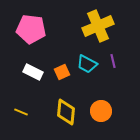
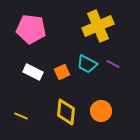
purple line: moved 3 px down; rotated 48 degrees counterclockwise
yellow line: moved 4 px down
